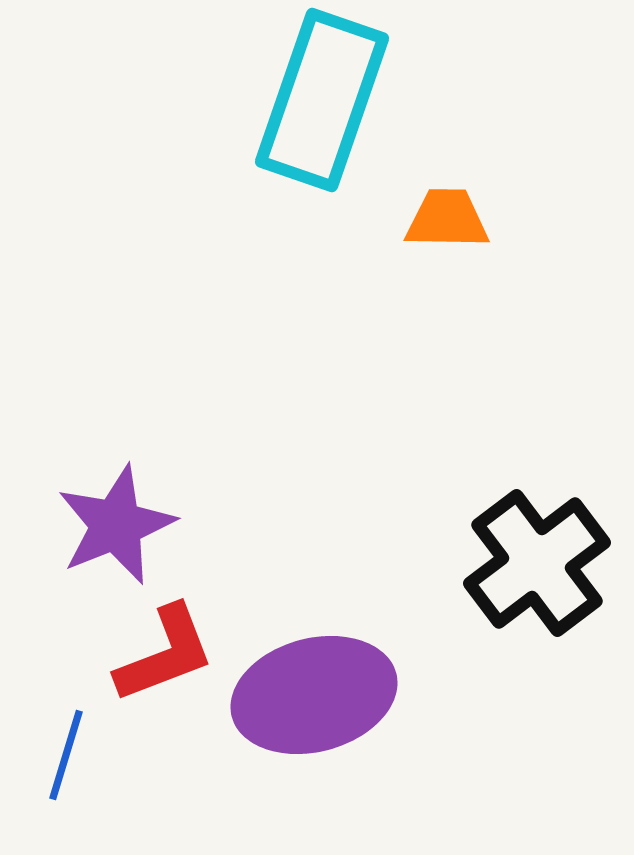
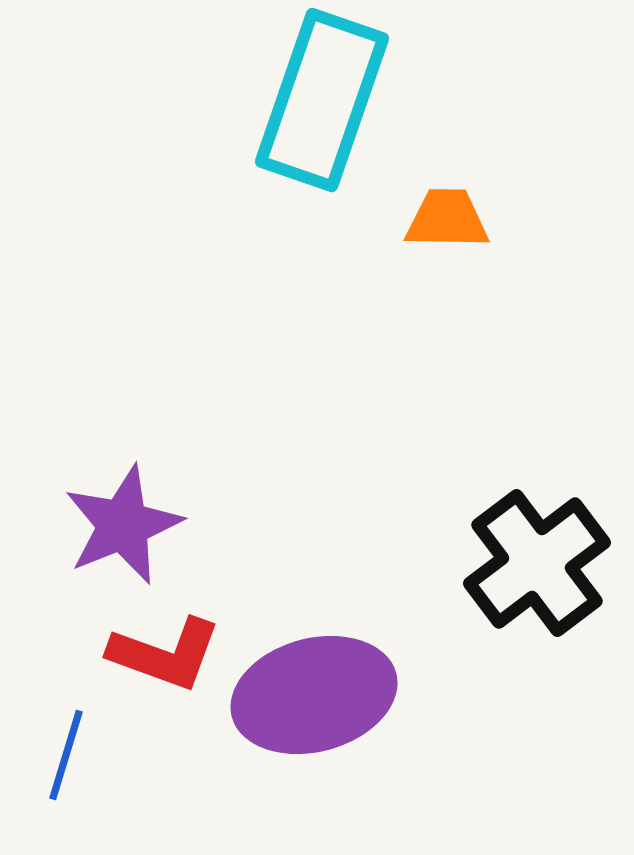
purple star: moved 7 px right
red L-shape: rotated 41 degrees clockwise
